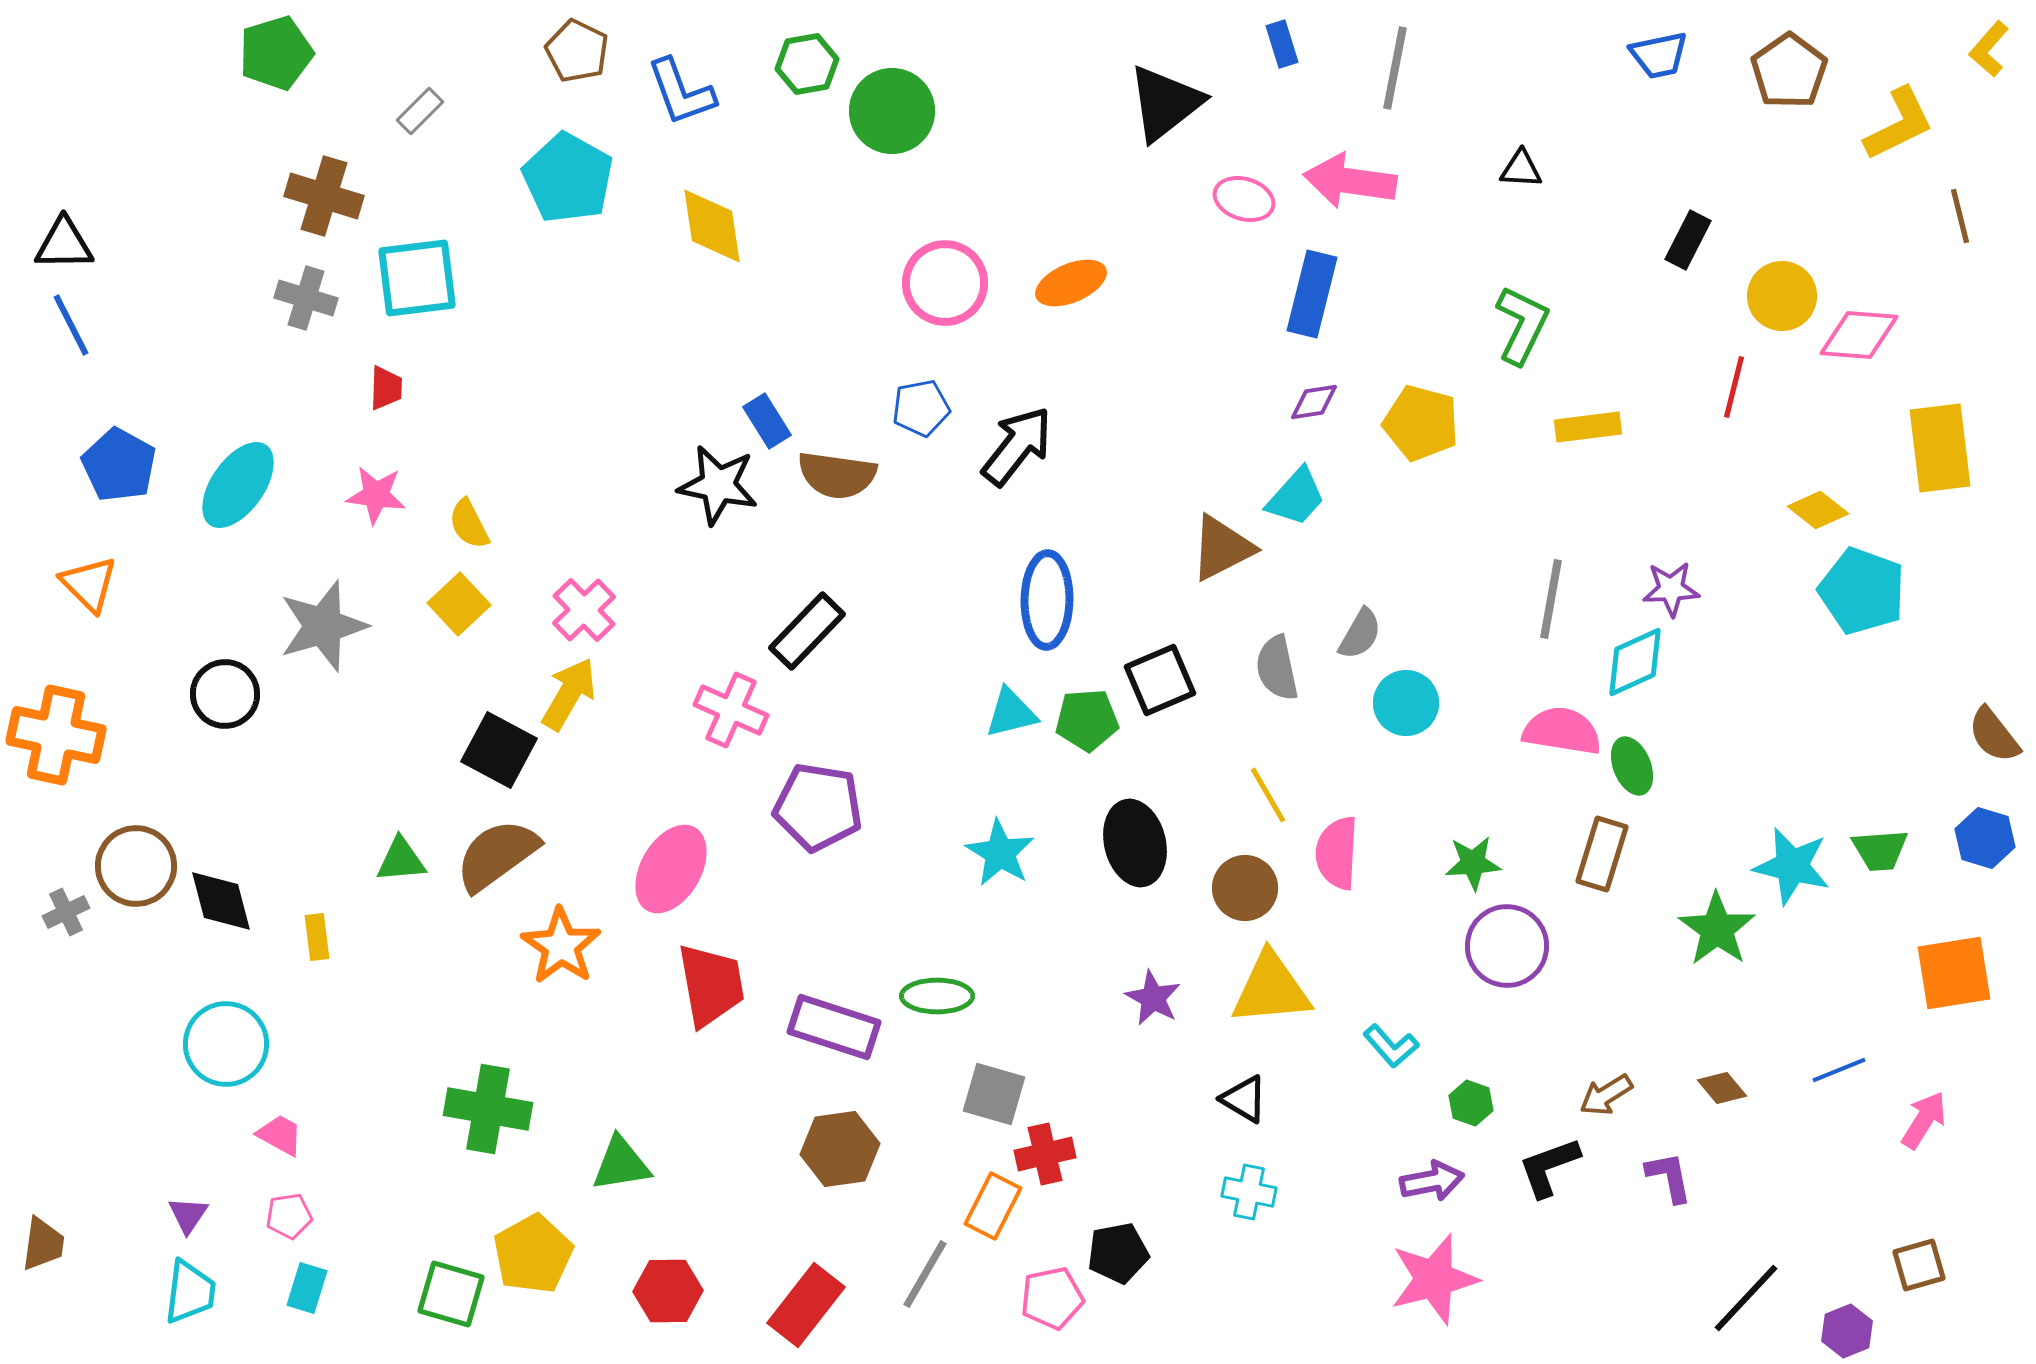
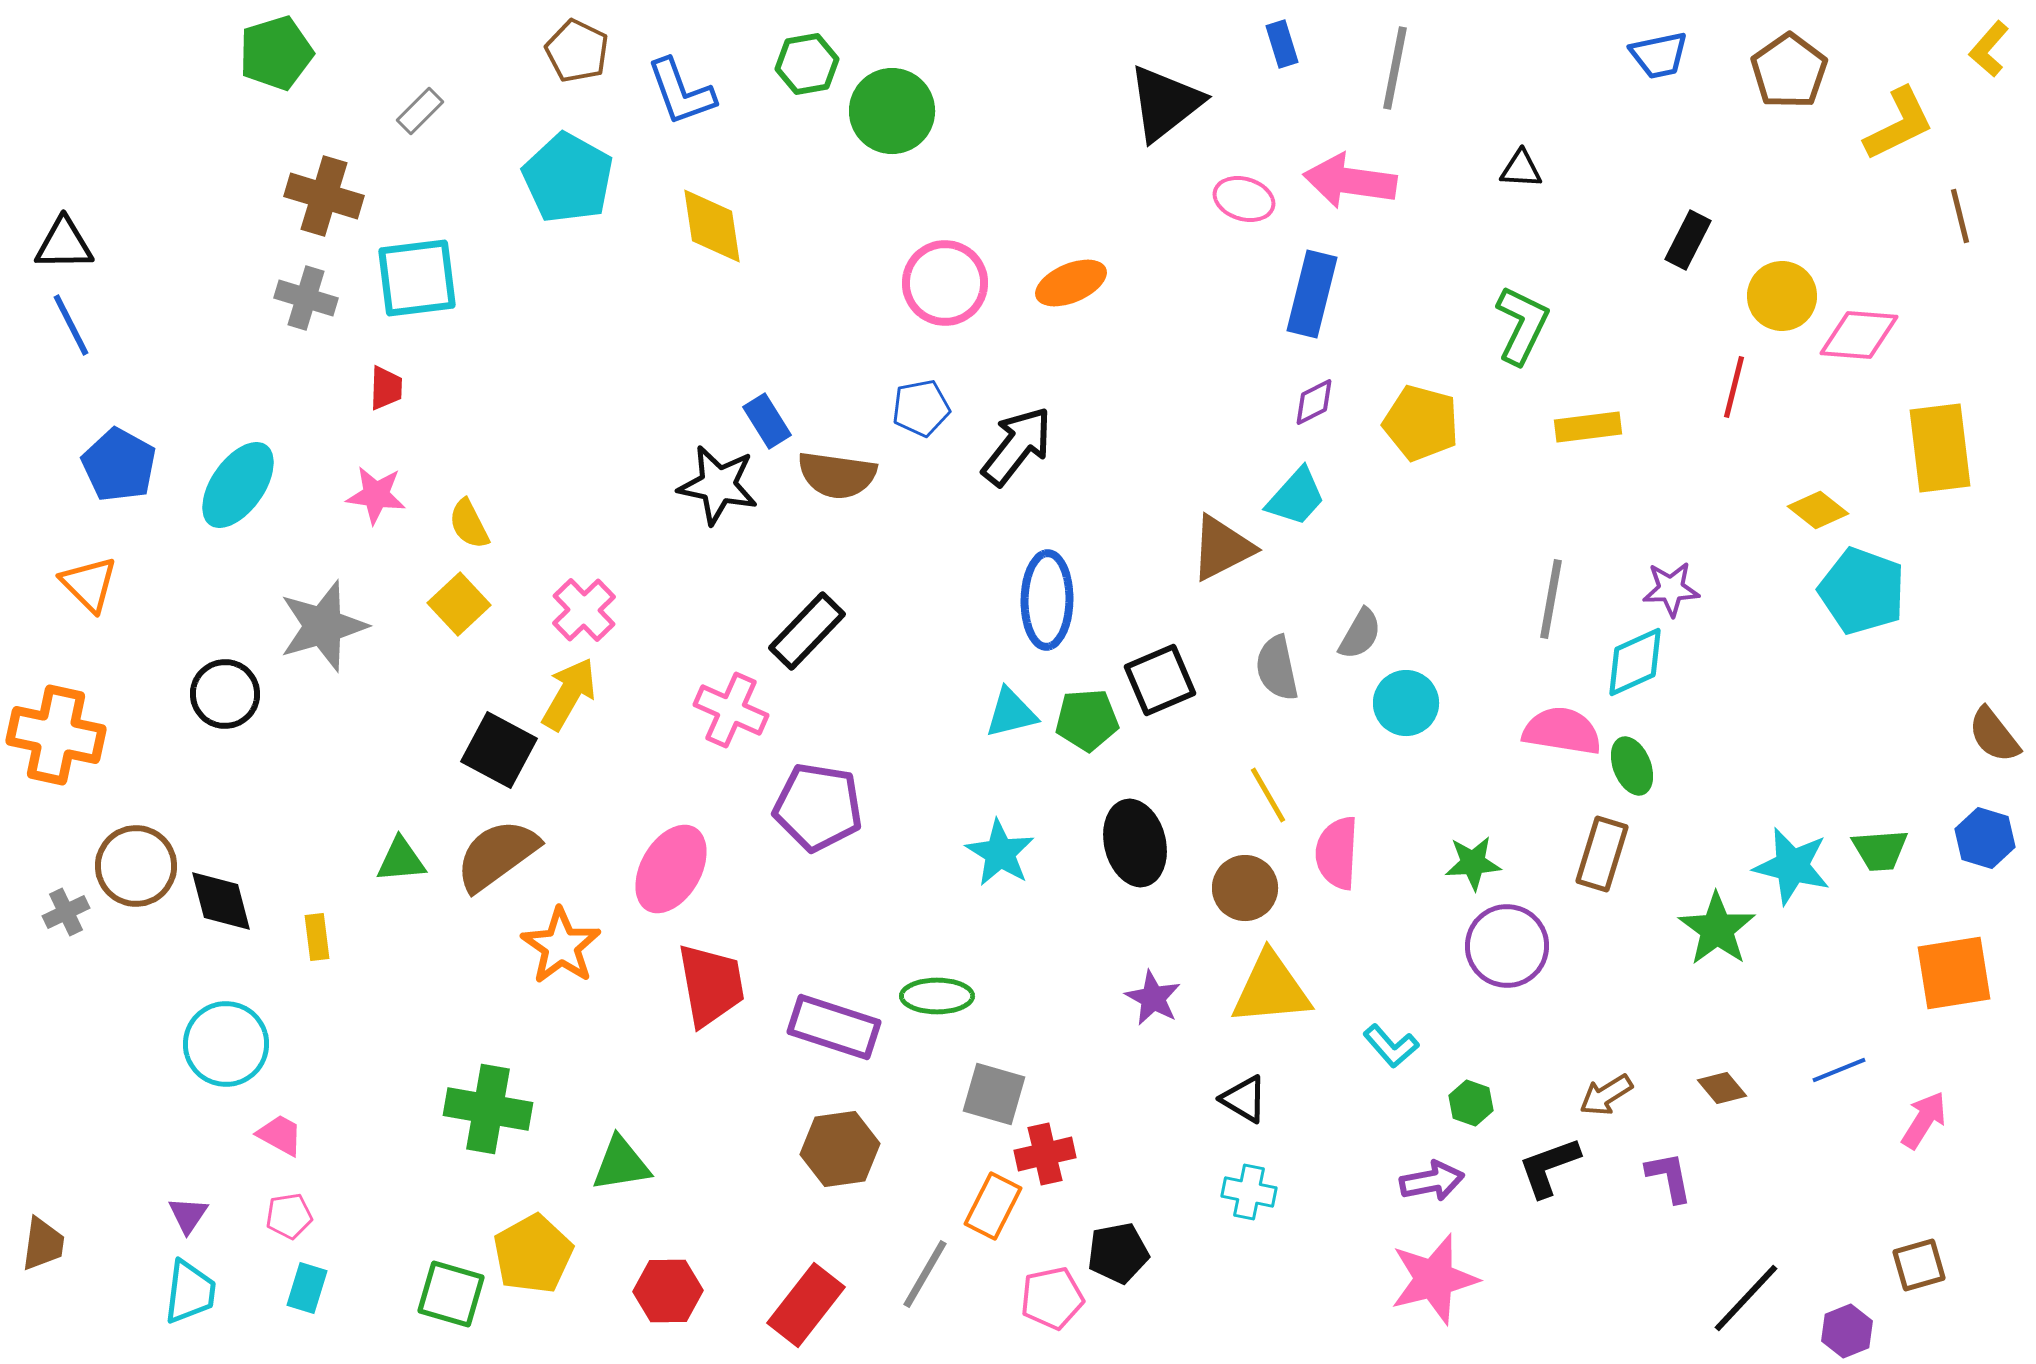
purple diamond at (1314, 402): rotated 18 degrees counterclockwise
